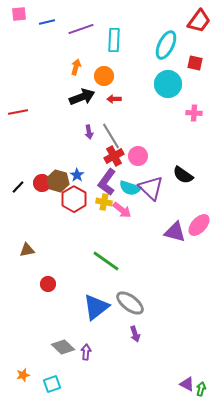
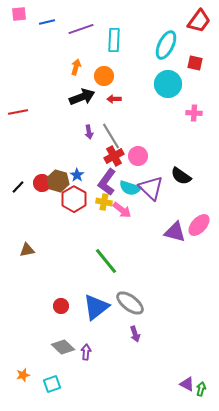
black semicircle at (183, 175): moved 2 px left, 1 px down
green line at (106, 261): rotated 16 degrees clockwise
red circle at (48, 284): moved 13 px right, 22 px down
